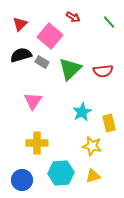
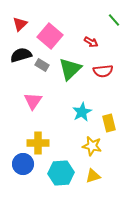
red arrow: moved 18 px right, 25 px down
green line: moved 5 px right, 2 px up
gray rectangle: moved 3 px down
yellow cross: moved 1 px right
blue circle: moved 1 px right, 16 px up
